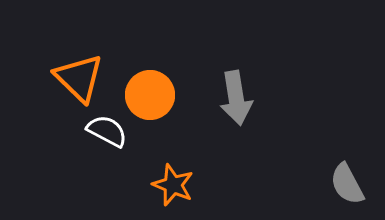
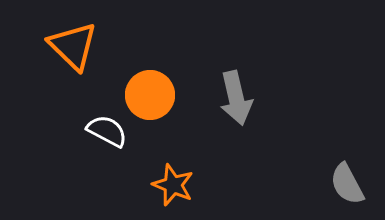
orange triangle: moved 6 px left, 32 px up
gray arrow: rotated 4 degrees counterclockwise
